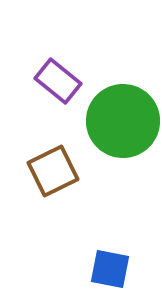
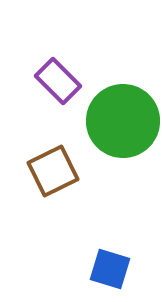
purple rectangle: rotated 6 degrees clockwise
blue square: rotated 6 degrees clockwise
